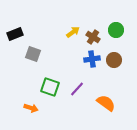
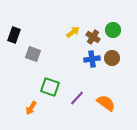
green circle: moved 3 px left
black rectangle: moved 1 px left, 1 px down; rotated 49 degrees counterclockwise
brown circle: moved 2 px left, 2 px up
purple line: moved 9 px down
orange arrow: rotated 104 degrees clockwise
